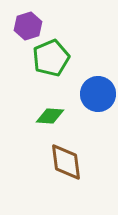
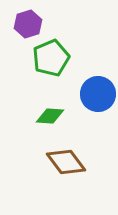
purple hexagon: moved 2 px up
brown diamond: rotated 30 degrees counterclockwise
